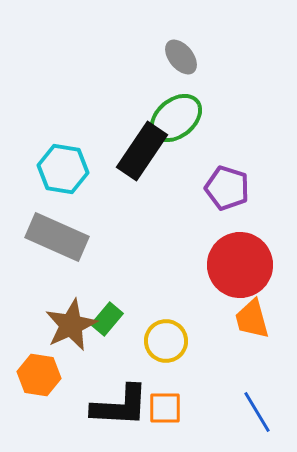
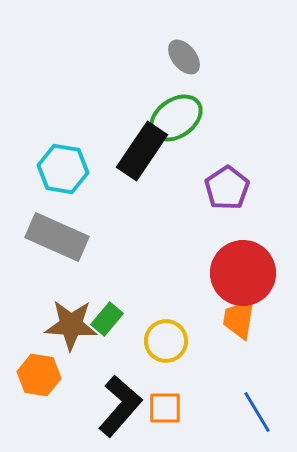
gray ellipse: moved 3 px right
green ellipse: rotated 4 degrees clockwise
purple pentagon: rotated 21 degrees clockwise
red circle: moved 3 px right, 8 px down
orange trapezoid: moved 13 px left; rotated 24 degrees clockwise
brown star: rotated 28 degrees clockwise
black L-shape: rotated 52 degrees counterclockwise
